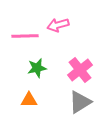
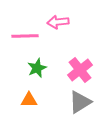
pink arrow: moved 3 px up; rotated 10 degrees clockwise
green star: rotated 12 degrees counterclockwise
